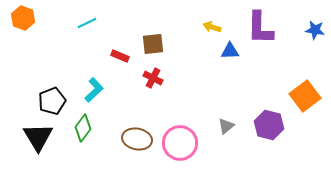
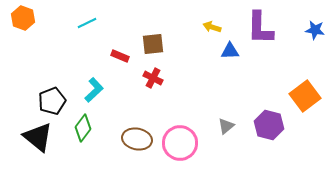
black triangle: rotated 20 degrees counterclockwise
